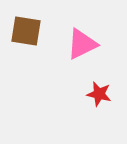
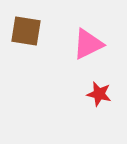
pink triangle: moved 6 px right
